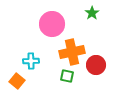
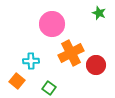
green star: moved 7 px right; rotated 16 degrees counterclockwise
orange cross: moved 1 px left, 1 px down; rotated 15 degrees counterclockwise
green square: moved 18 px left, 12 px down; rotated 24 degrees clockwise
